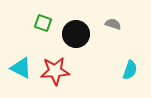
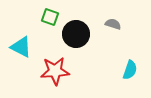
green square: moved 7 px right, 6 px up
cyan triangle: moved 21 px up
